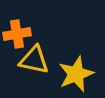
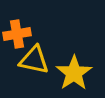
yellow star: moved 2 px left, 1 px up; rotated 12 degrees counterclockwise
